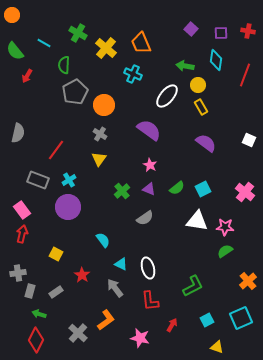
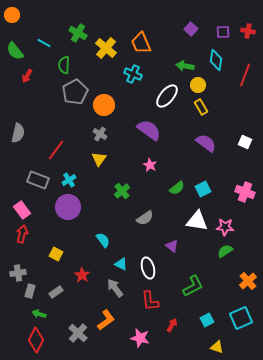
purple square at (221, 33): moved 2 px right, 1 px up
white square at (249, 140): moved 4 px left, 2 px down
purple triangle at (149, 189): moved 23 px right, 57 px down; rotated 16 degrees clockwise
pink cross at (245, 192): rotated 18 degrees counterclockwise
